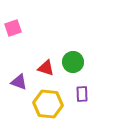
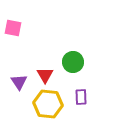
pink square: rotated 30 degrees clockwise
red triangle: moved 1 px left, 7 px down; rotated 42 degrees clockwise
purple triangle: rotated 36 degrees clockwise
purple rectangle: moved 1 px left, 3 px down
